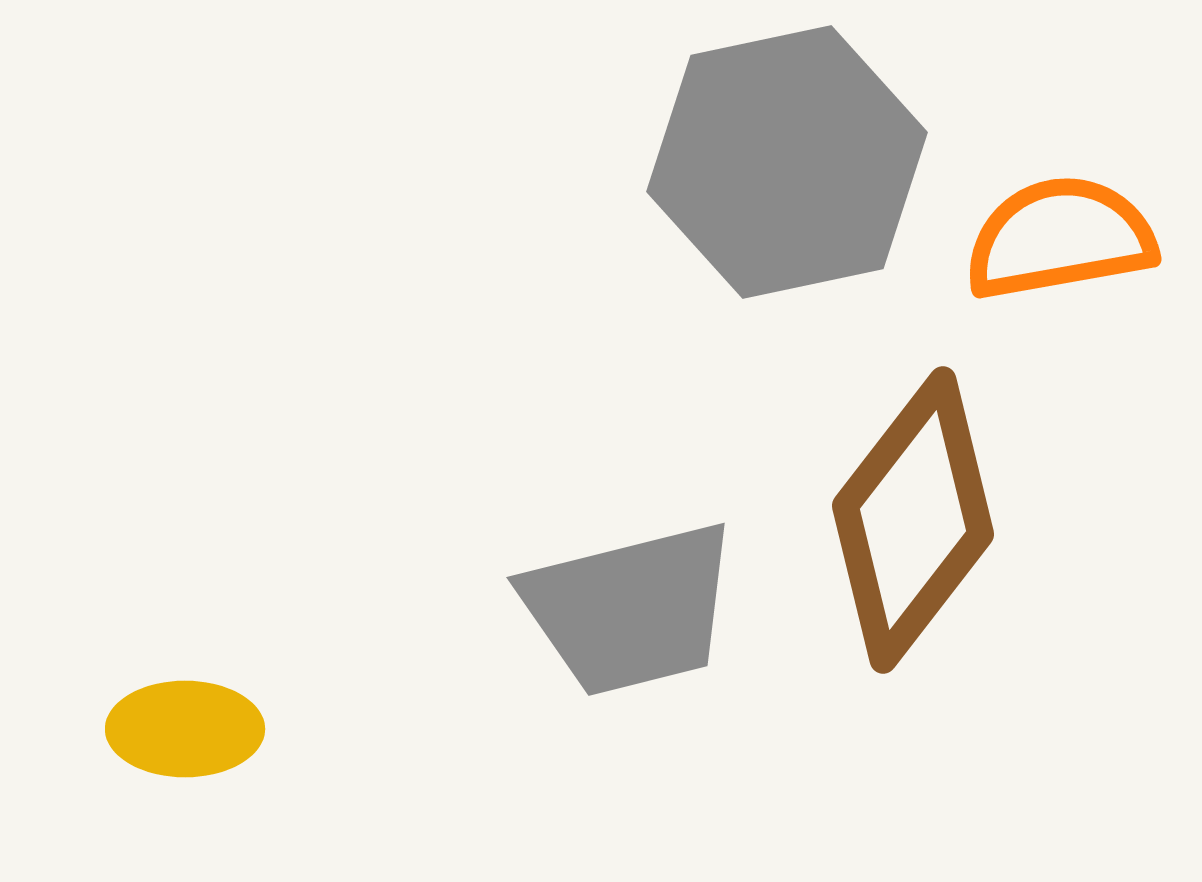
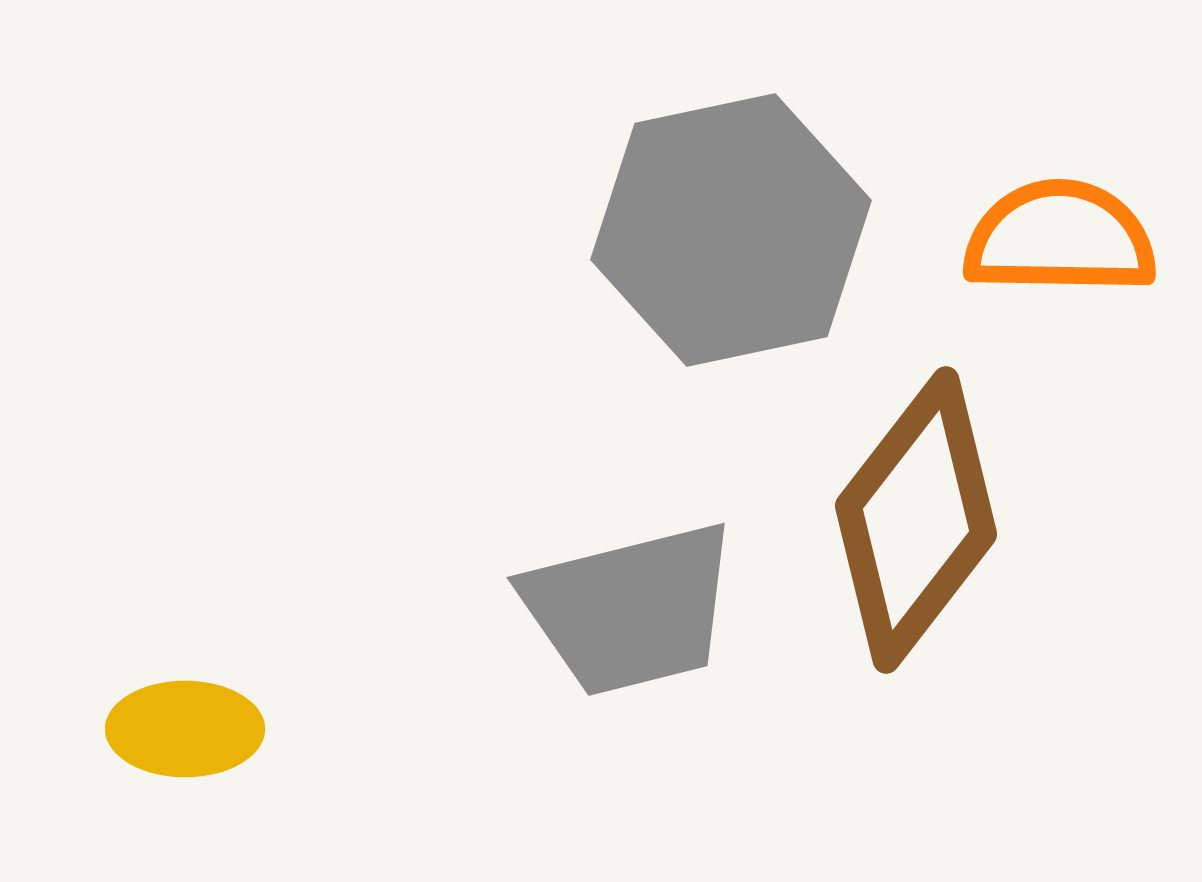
gray hexagon: moved 56 px left, 68 px down
orange semicircle: rotated 11 degrees clockwise
brown diamond: moved 3 px right
